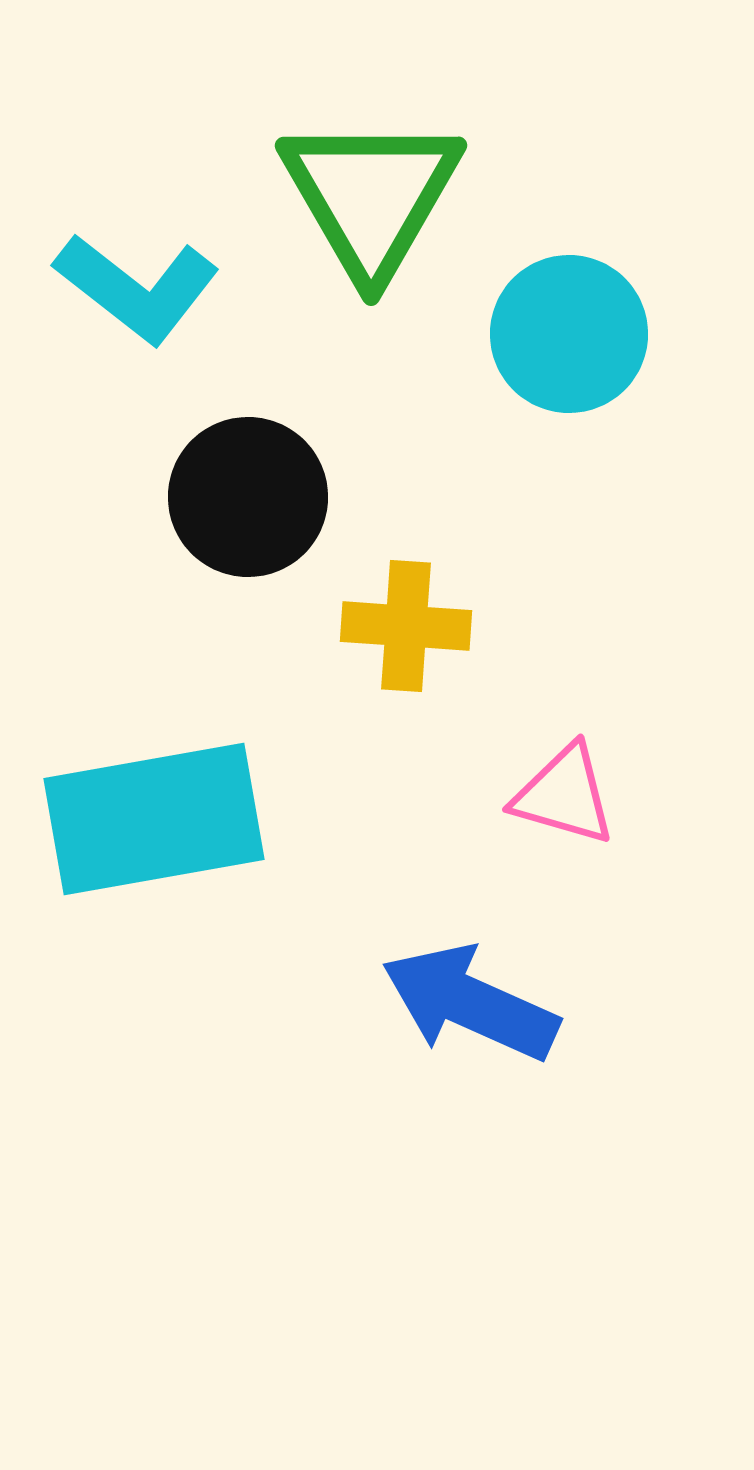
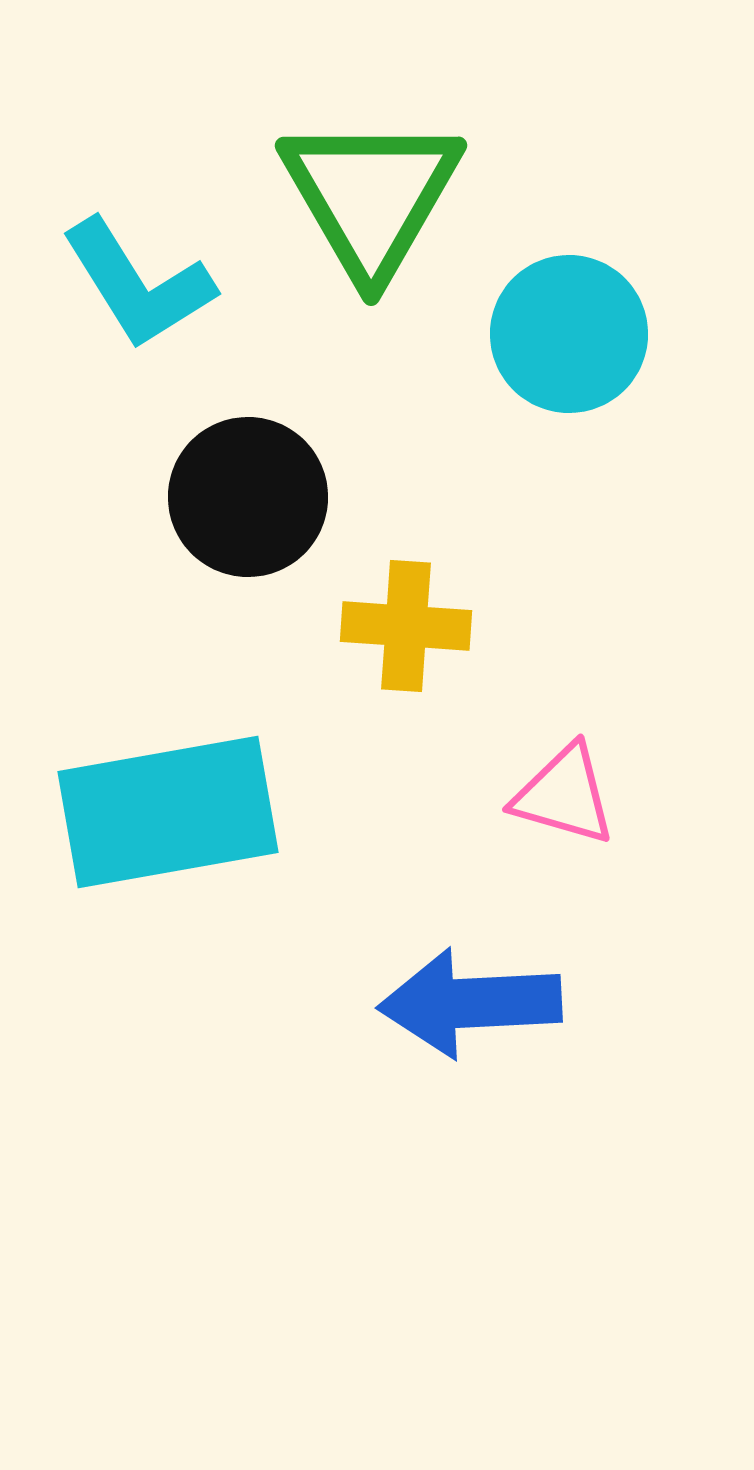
cyan L-shape: moved 1 px right, 4 px up; rotated 20 degrees clockwise
cyan rectangle: moved 14 px right, 7 px up
blue arrow: rotated 27 degrees counterclockwise
